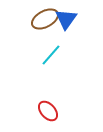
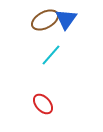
brown ellipse: moved 1 px down
red ellipse: moved 5 px left, 7 px up
